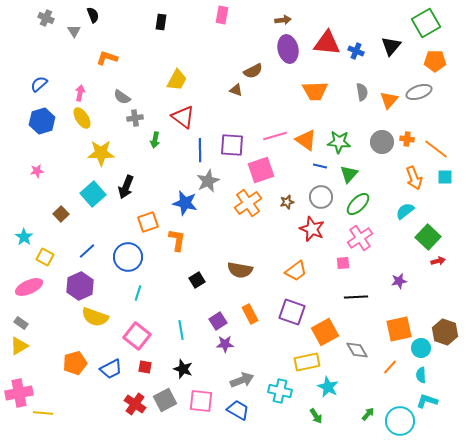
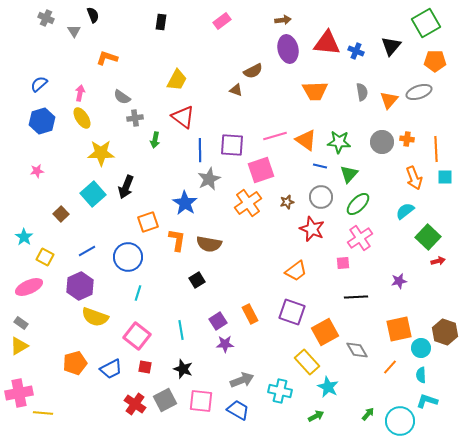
pink rectangle at (222, 15): moved 6 px down; rotated 42 degrees clockwise
orange line at (436, 149): rotated 50 degrees clockwise
gray star at (208, 181): moved 1 px right, 2 px up
blue star at (185, 203): rotated 20 degrees clockwise
blue line at (87, 251): rotated 12 degrees clockwise
brown semicircle at (240, 270): moved 31 px left, 26 px up
yellow rectangle at (307, 362): rotated 60 degrees clockwise
green arrow at (316, 416): rotated 84 degrees counterclockwise
